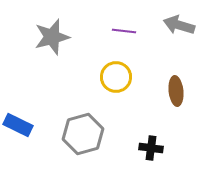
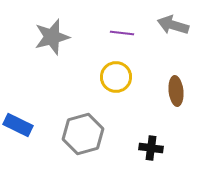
gray arrow: moved 6 px left
purple line: moved 2 px left, 2 px down
